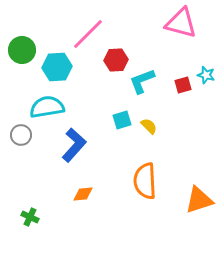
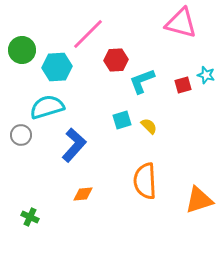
cyan semicircle: rotated 8 degrees counterclockwise
